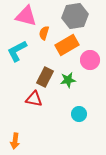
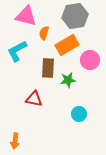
brown rectangle: moved 3 px right, 9 px up; rotated 24 degrees counterclockwise
